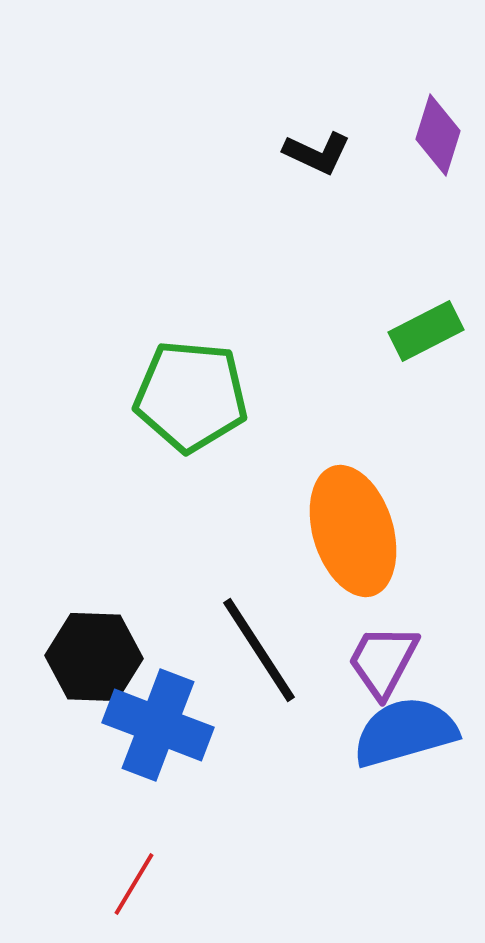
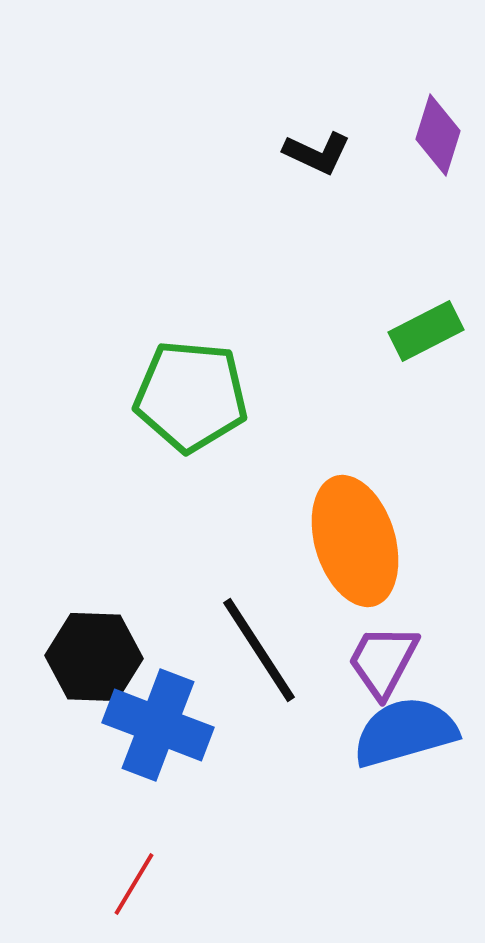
orange ellipse: moved 2 px right, 10 px down
